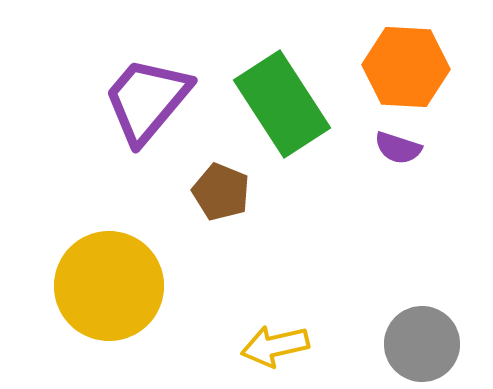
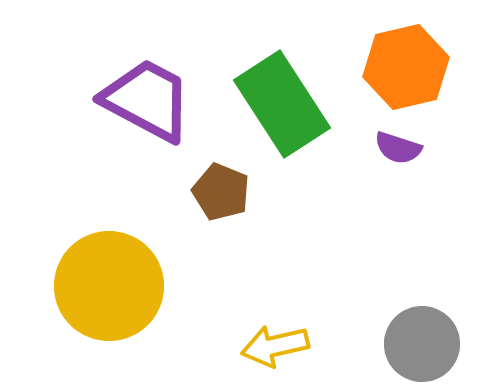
orange hexagon: rotated 16 degrees counterclockwise
purple trapezoid: rotated 78 degrees clockwise
